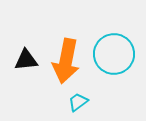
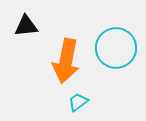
cyan circle: moved 2 px right, 6 px up
black triangle: moved 34 px up
